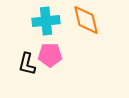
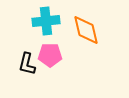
orange diamond: moved 10 px down
